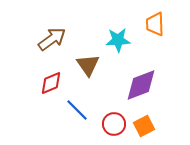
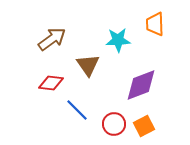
red diamond: rotated 30 degrees clockwise
